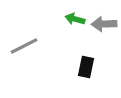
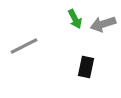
green arrow: rotated 132 degrees counterclockwise
gray arrow: moved 1 px left; rotated 15 degrees counterclockwise
